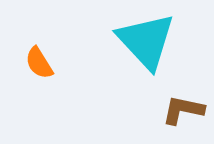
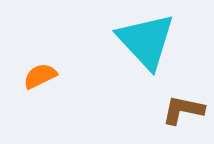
orange semicircle: moved 1 px right, 13 px down; rotated 96 degrees clockwise
